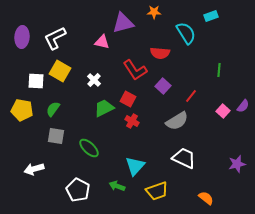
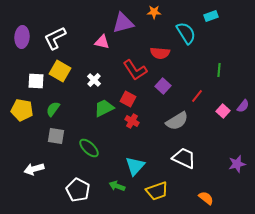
red line: moved 6 px right
